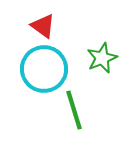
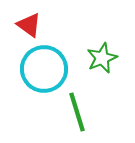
red triangle: moved 14 px left, 1 px up
green line: moved 3 px right, 2 px down
